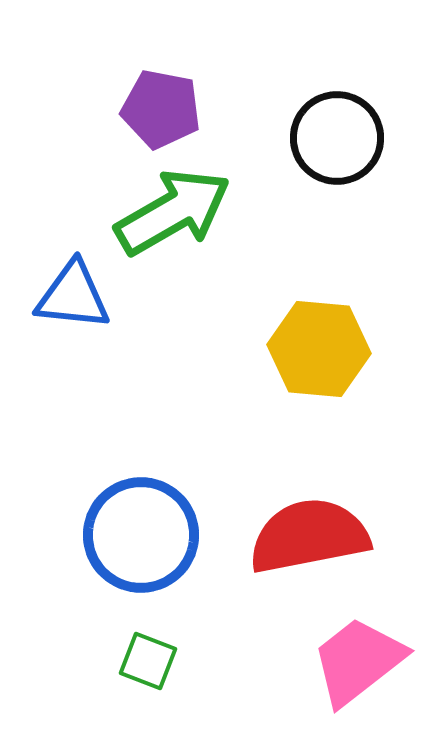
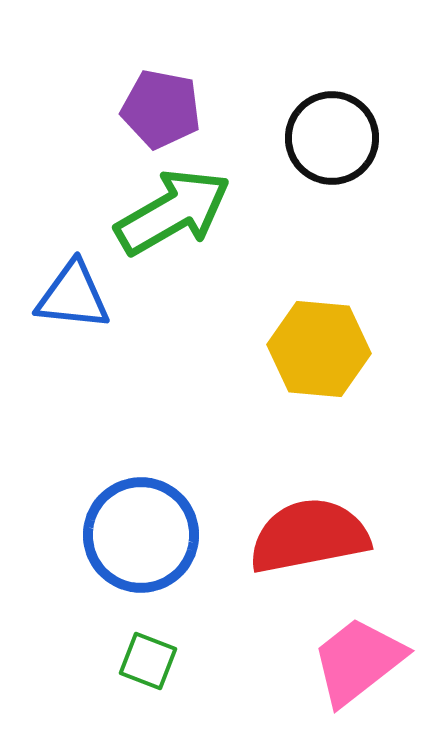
black circle: moved 5 px left
